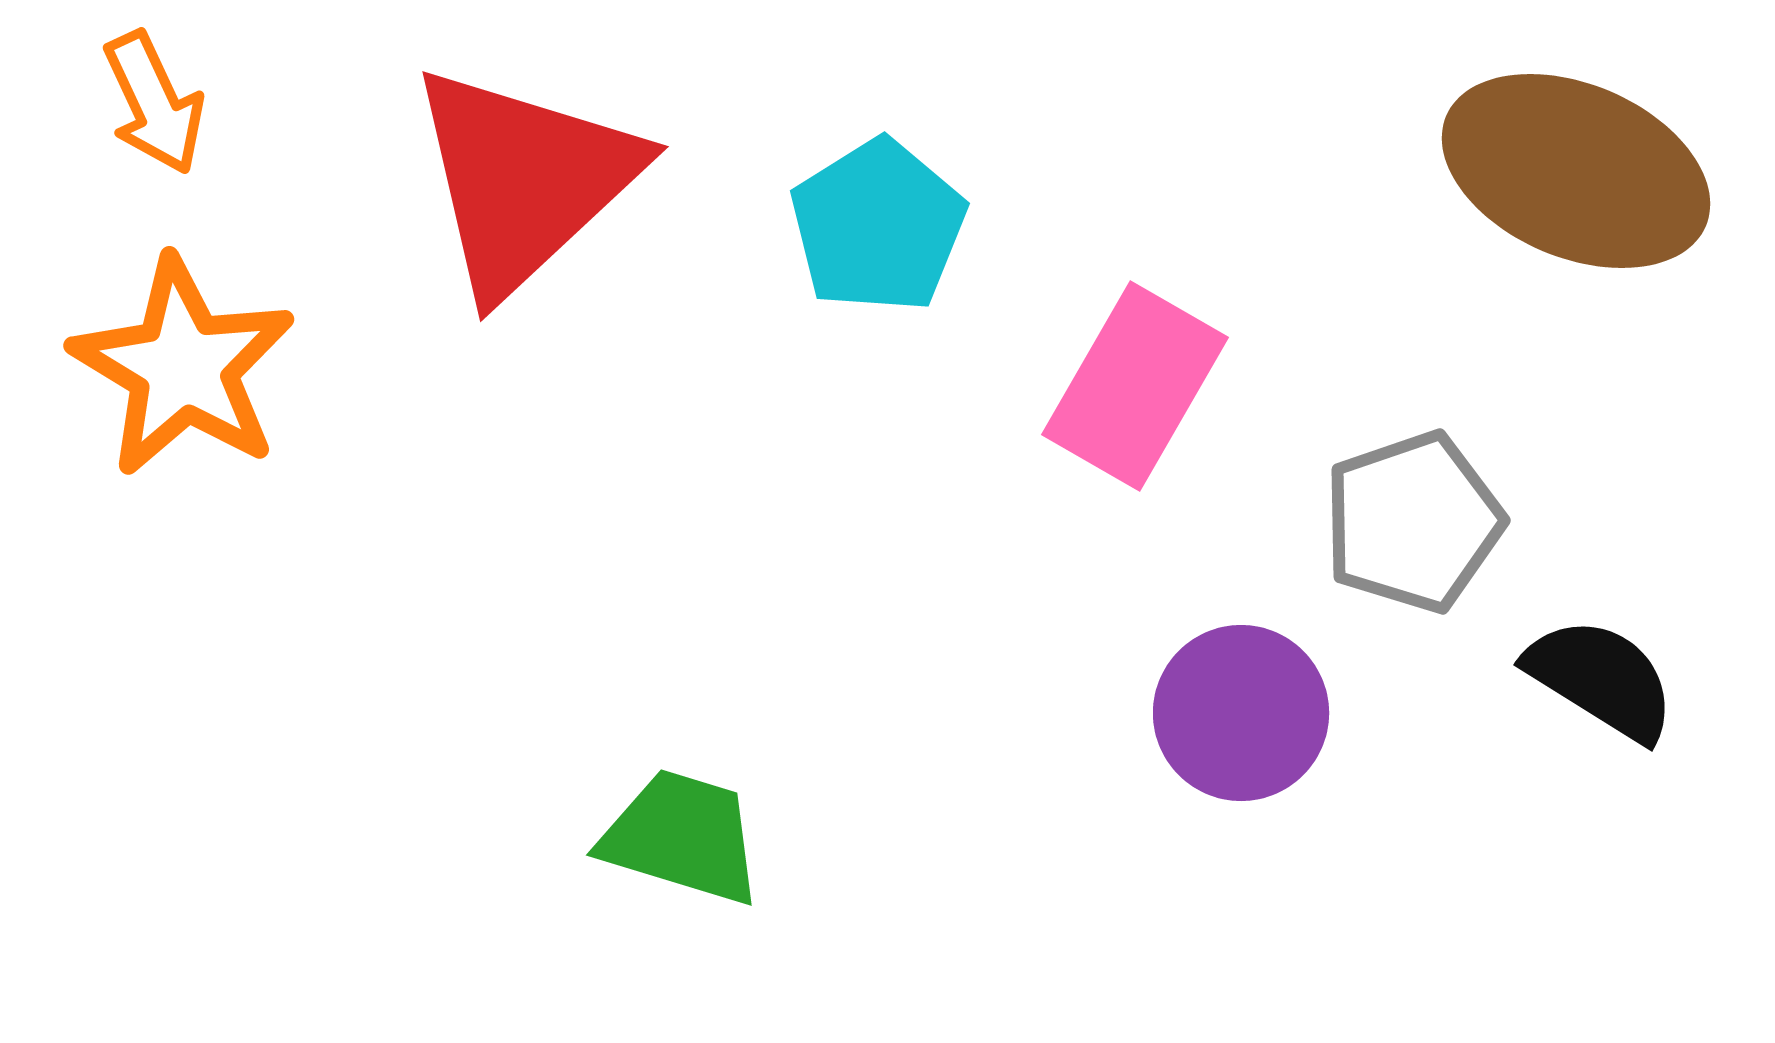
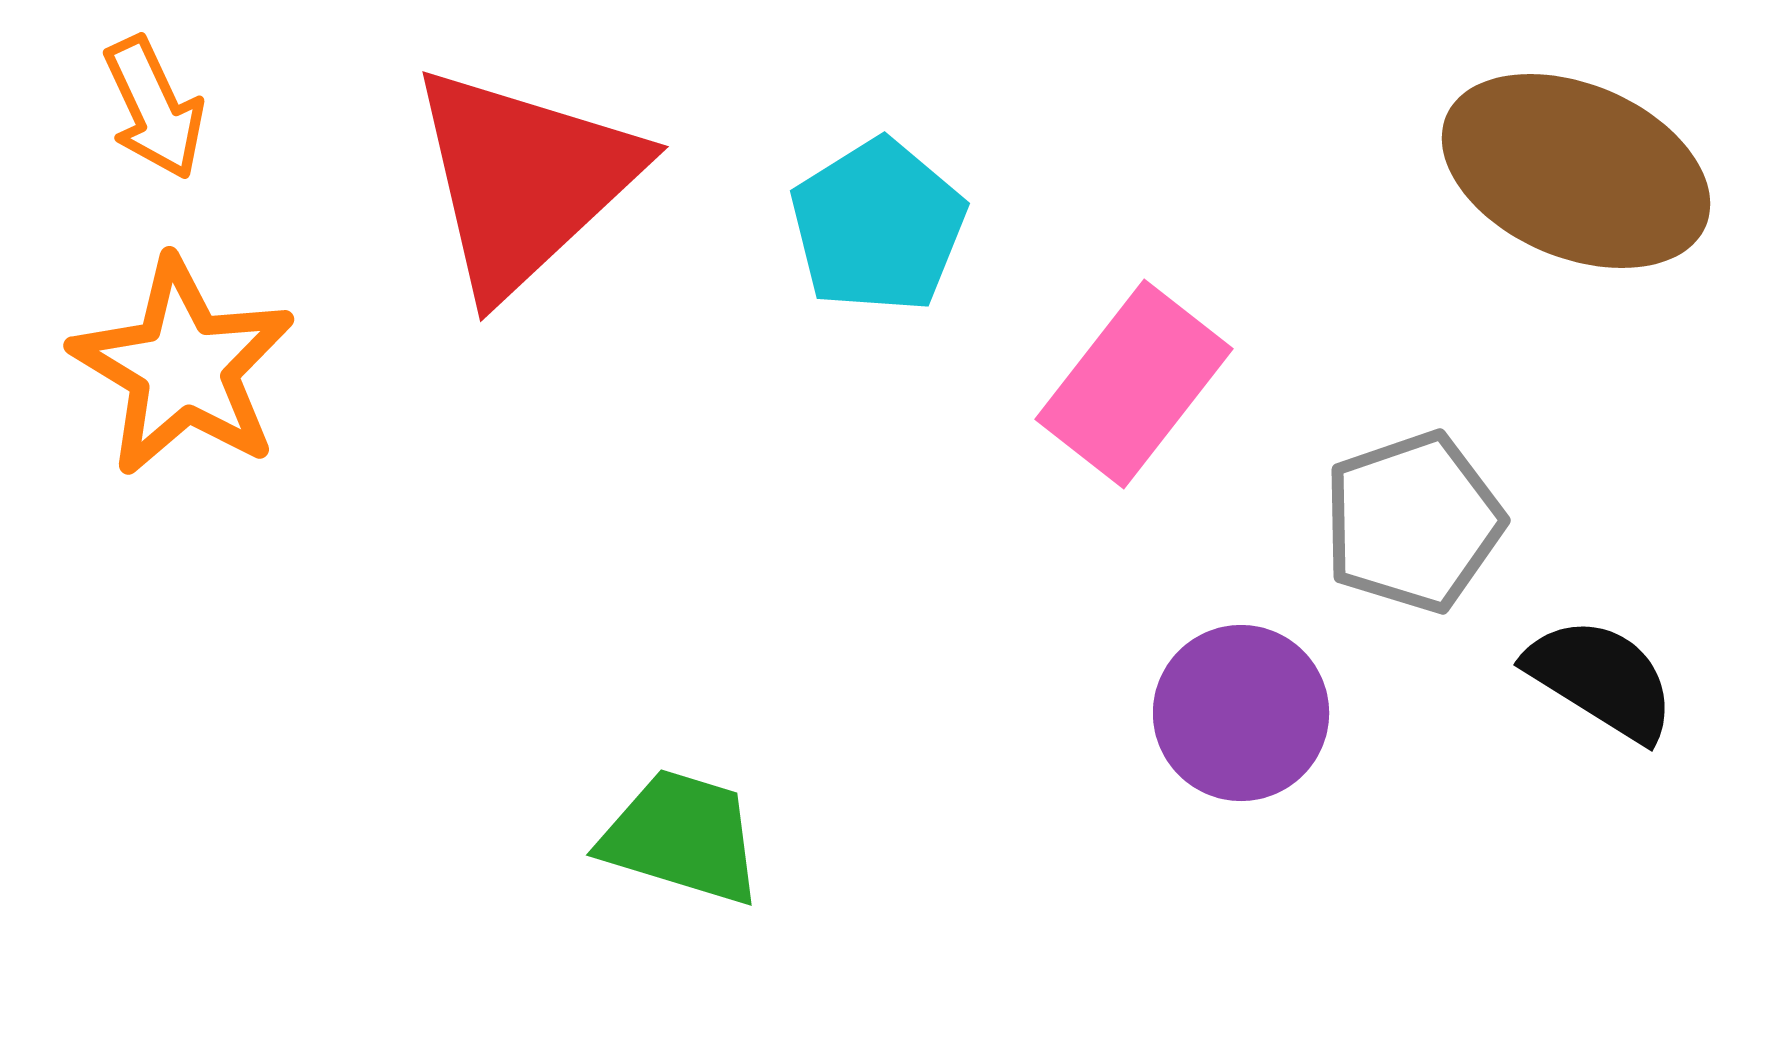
orange arrow: moved 5 px down
pink rectangle: moved 1 px left, 2 px up; rotated 8 degrees clockwise
